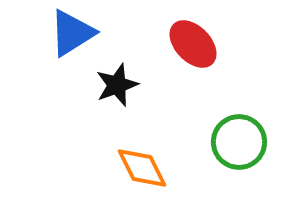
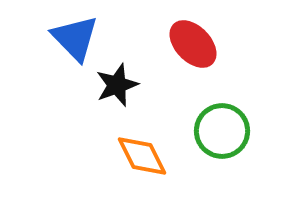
blue triangle: moved 3 px right, 5 px down; rotated 42 degrees counterclockwise
green circle: moved 17 px left, 11 px up
orange diamond: moved 12 px up
